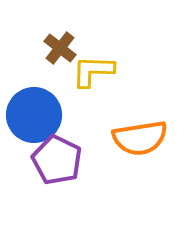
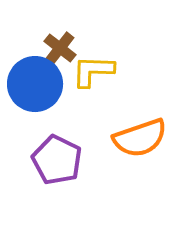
blue circle: moved 1 px right, 31 px up
orange semicircle: rotated 10 degrees counterclockwise
